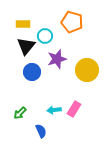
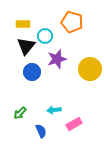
yellow circle: moved 3 px right, 1 px up
pink rectangle: moved 15 px down; rotated 28 degrees clockwise
